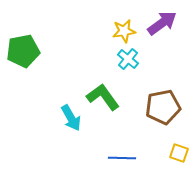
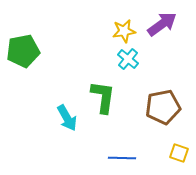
purple arrow: moved 1 px down
green L-shape: rotated 44 degrees clockwise
cyan arrow: moved 4 px left
